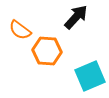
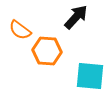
cyan square: rotated 28 degrees clockwise
